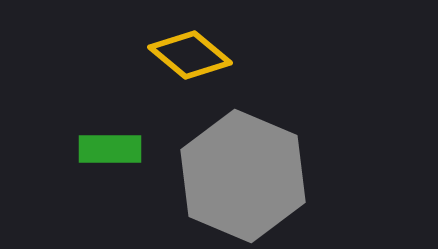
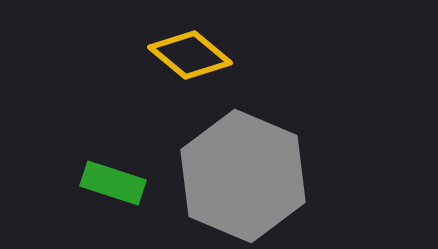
green rectangle: moved 3 px right, 34 px down; rotated 18 degrees clockwise
